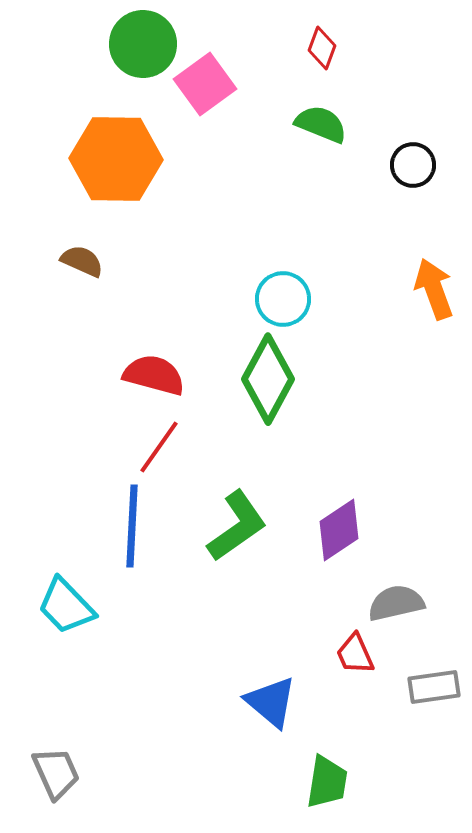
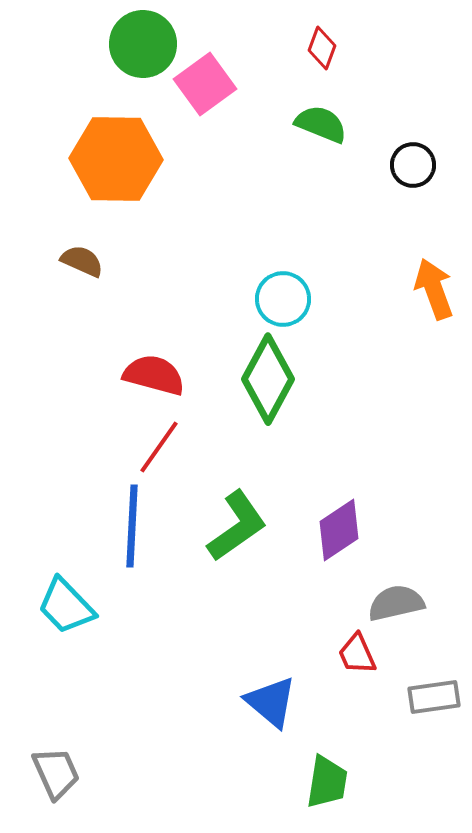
red trapezoid: moved 2 px right
gray rectangle: moved 10 px down
